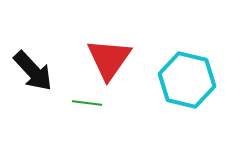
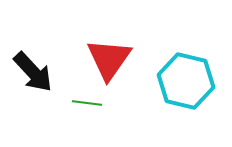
black arrow: moved 1 px down
cyan hexagon: moved 1 px left, 1 px down
